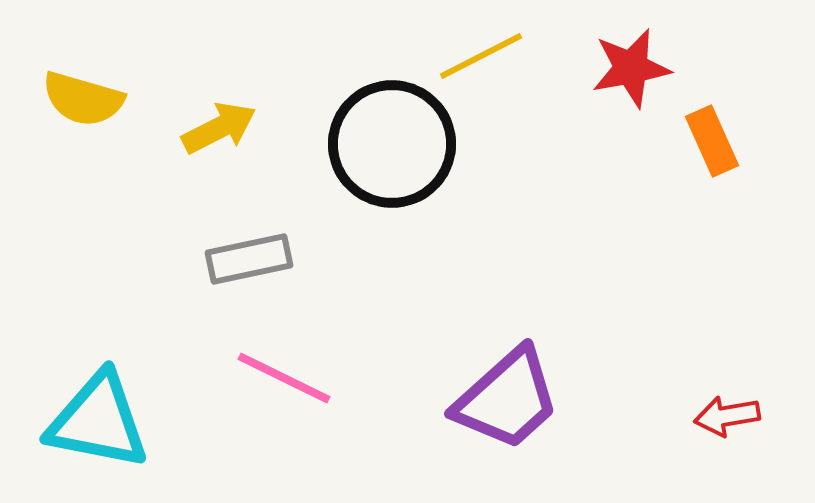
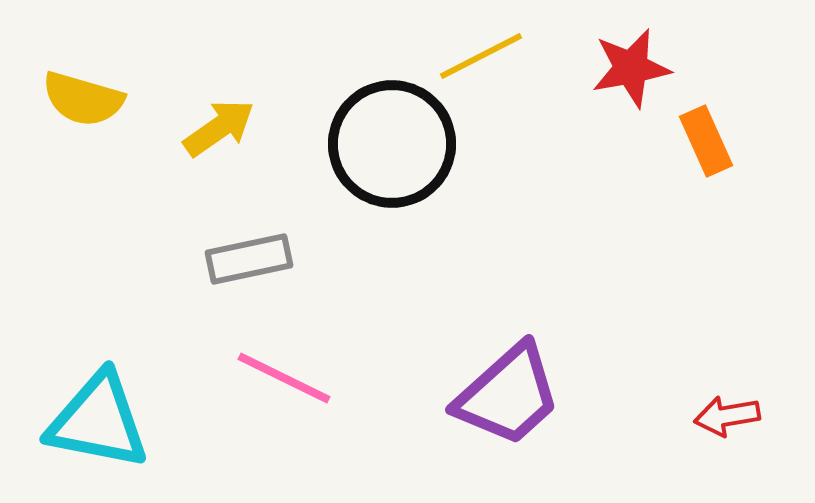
yellow arrow: rotated 8 degrees counterclockwise
orange rectangle: moved 6 px left
purple trapezoid: moved 1 px right, 4 px up
